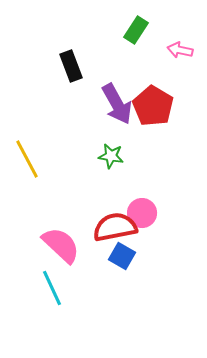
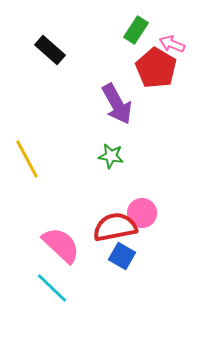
pink arrow: moved 8 px left, 6 px up; rotated 10 degrees clockwise
black rectangle: moved 21 px left, 16 px up; rotated 28 degrees counterclockwise
red pentagon: moved 3 px right, 38 px up
cyan line: rotated 21 degrees counterclockwise
